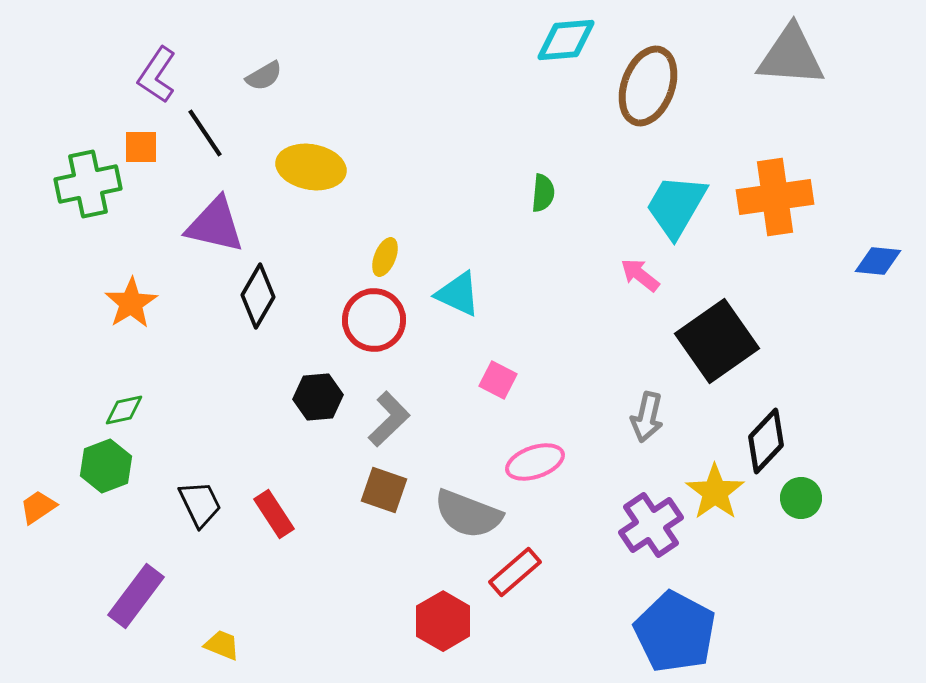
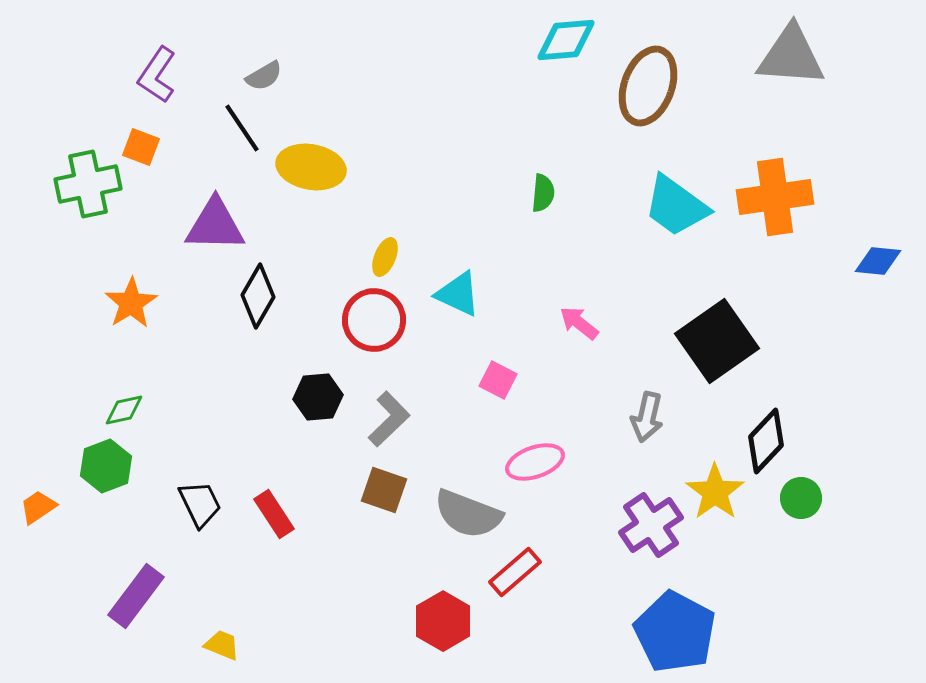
black line at (205, 133): moved 37 px right, 5 px up
orange square at (141, 147): rotated 21 degrees clockwise
cyan trapezoid at (676, 206): rotated 84 degrees counterclockwise
purple triangle at (215, 225): rotated 12 degrees counterclockwise
pink arrow at (640, 275): moved 61 px left, 48 px down
